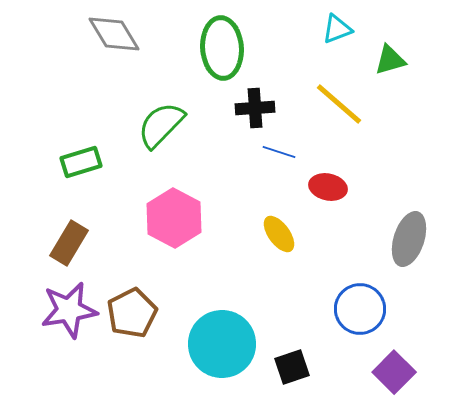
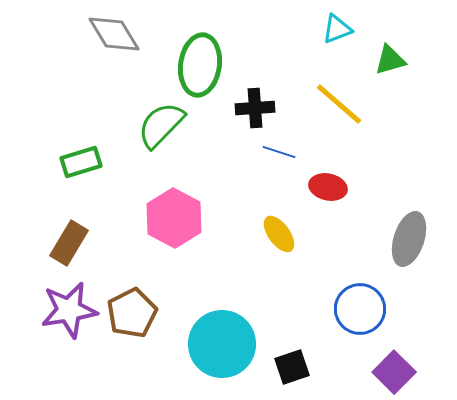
green ellipse: moved 22 px left, 17 px down; rotated 12 degrees clockwise
